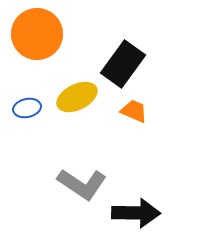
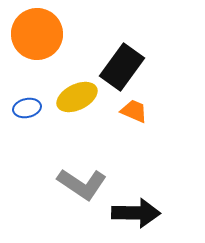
black rectangle: moved 1 px left, 3 px down
